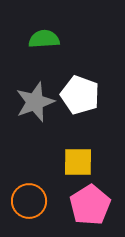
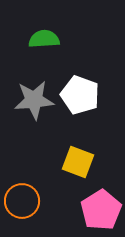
gray star: moved 1 px left, 2 px up; rotated 15 degrees clockwise
yellow square: rotated 20 degrees clockwise
orange circle: moved 7 px left
pink pentagon: moved 11 px right, 5 px down
